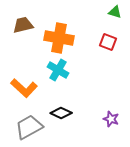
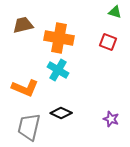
orange L-shape: moved 1 px right; rotated 20 degrees counterclockwise
gray trapezoid: rotated 48 degrees counterclockwise
